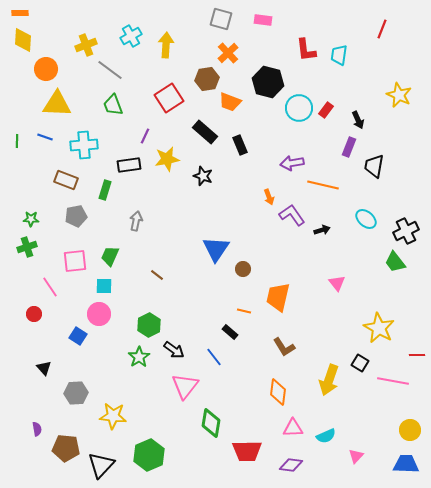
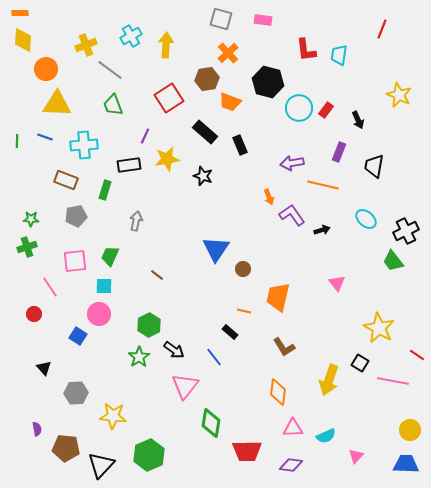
purple rectangle at (349, 147): moved 10 px left, 5 px down
green trapezoid at (395, 262): moved 2 px left, 1 px up
red line at (417, 355): rotated 35 degrees clockwise
